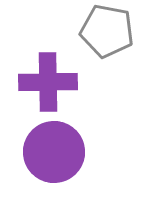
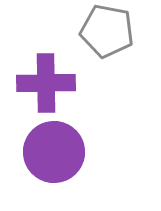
purple cross: moved 2 px left, 1 px down
